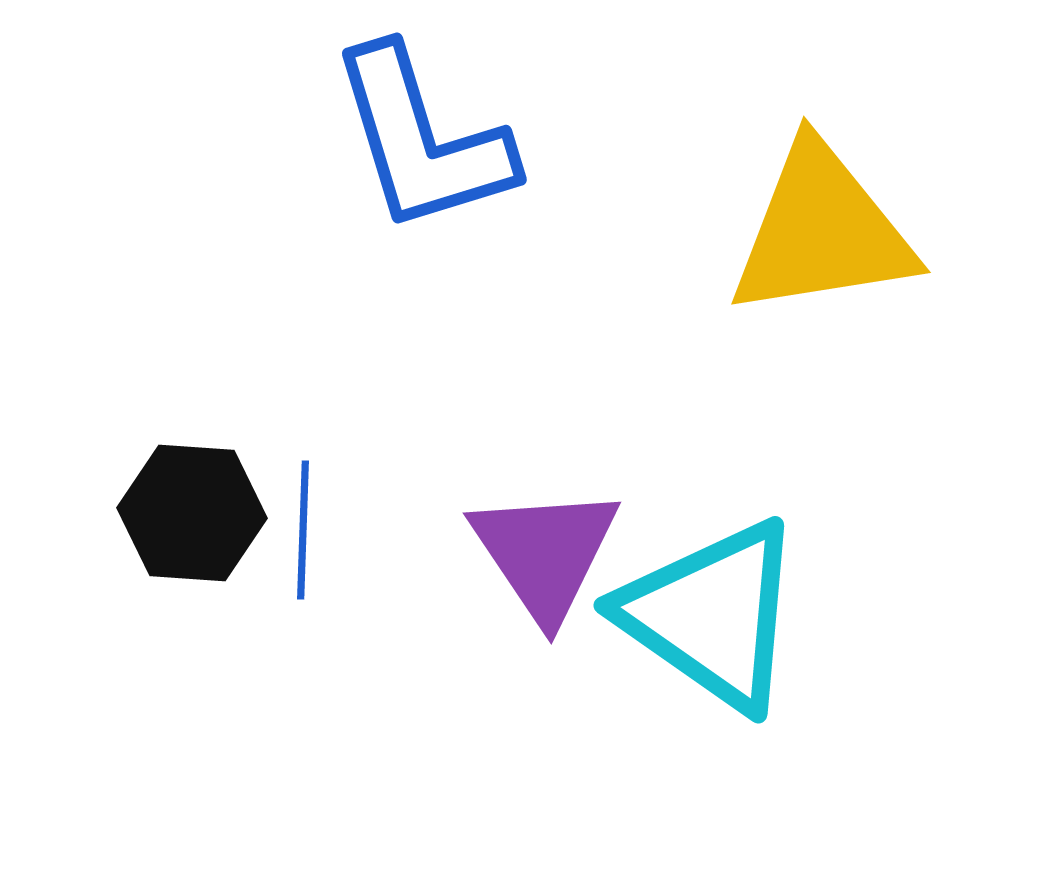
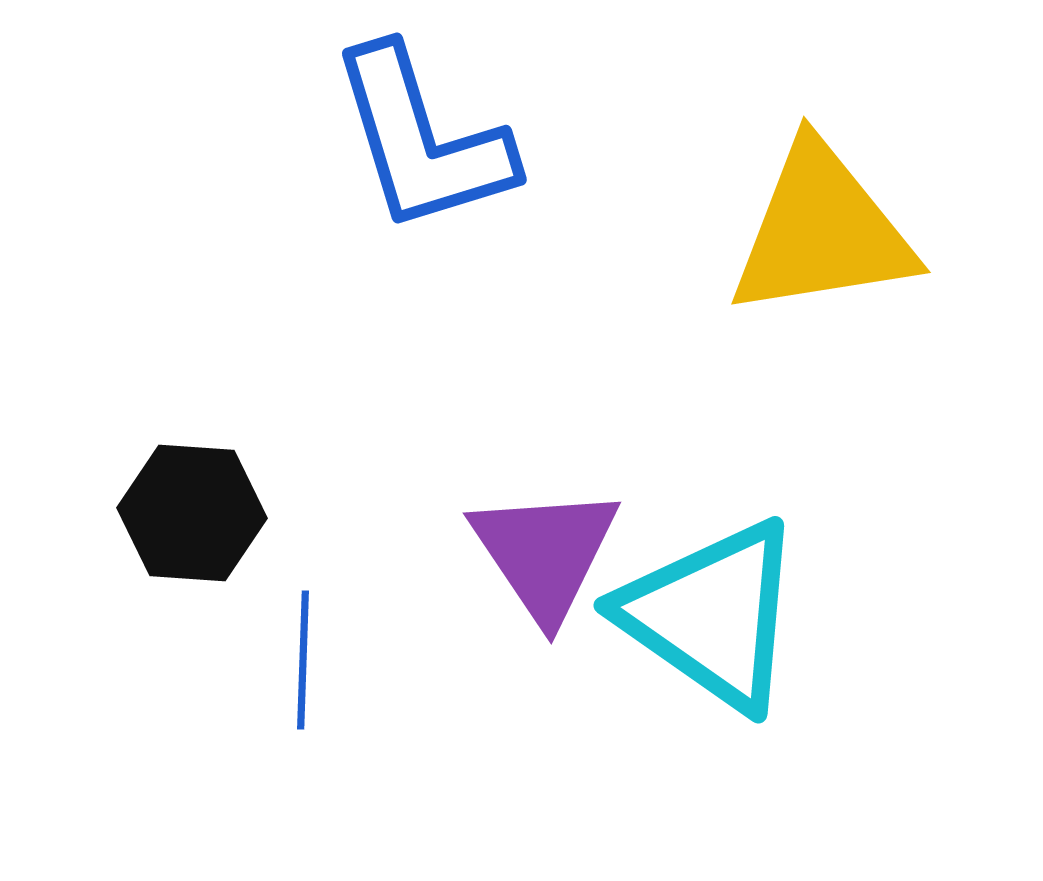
blue line: moved 130 px down
